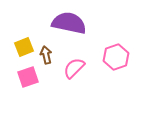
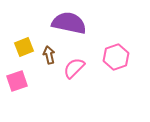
brown arrow: moved 3 px right
pink square: moved 11 px left, 4 px down
